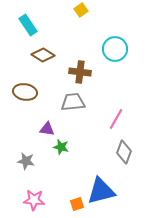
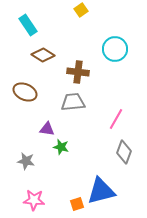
brown cross: moved 2 px left
brown ellipse: rotated 15 degrees clockwise
